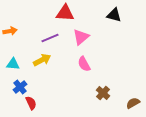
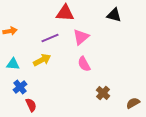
red semicircle: moved 2 px down
